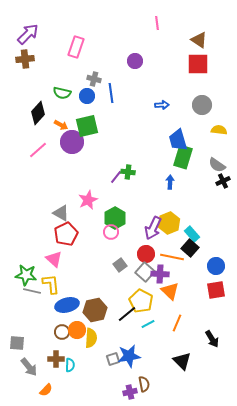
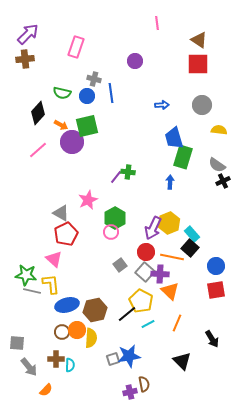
blue trapezoid at (178, 140): moved 4 px left, 2 px up
red circle at (146, 254): moved 2 px up
